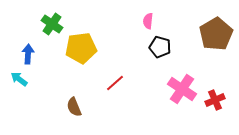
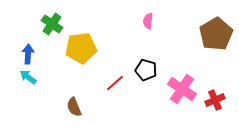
black pentagon: moved 14 px left, 23 px down
cyan arrow: moved 9 px right, 2 px up
